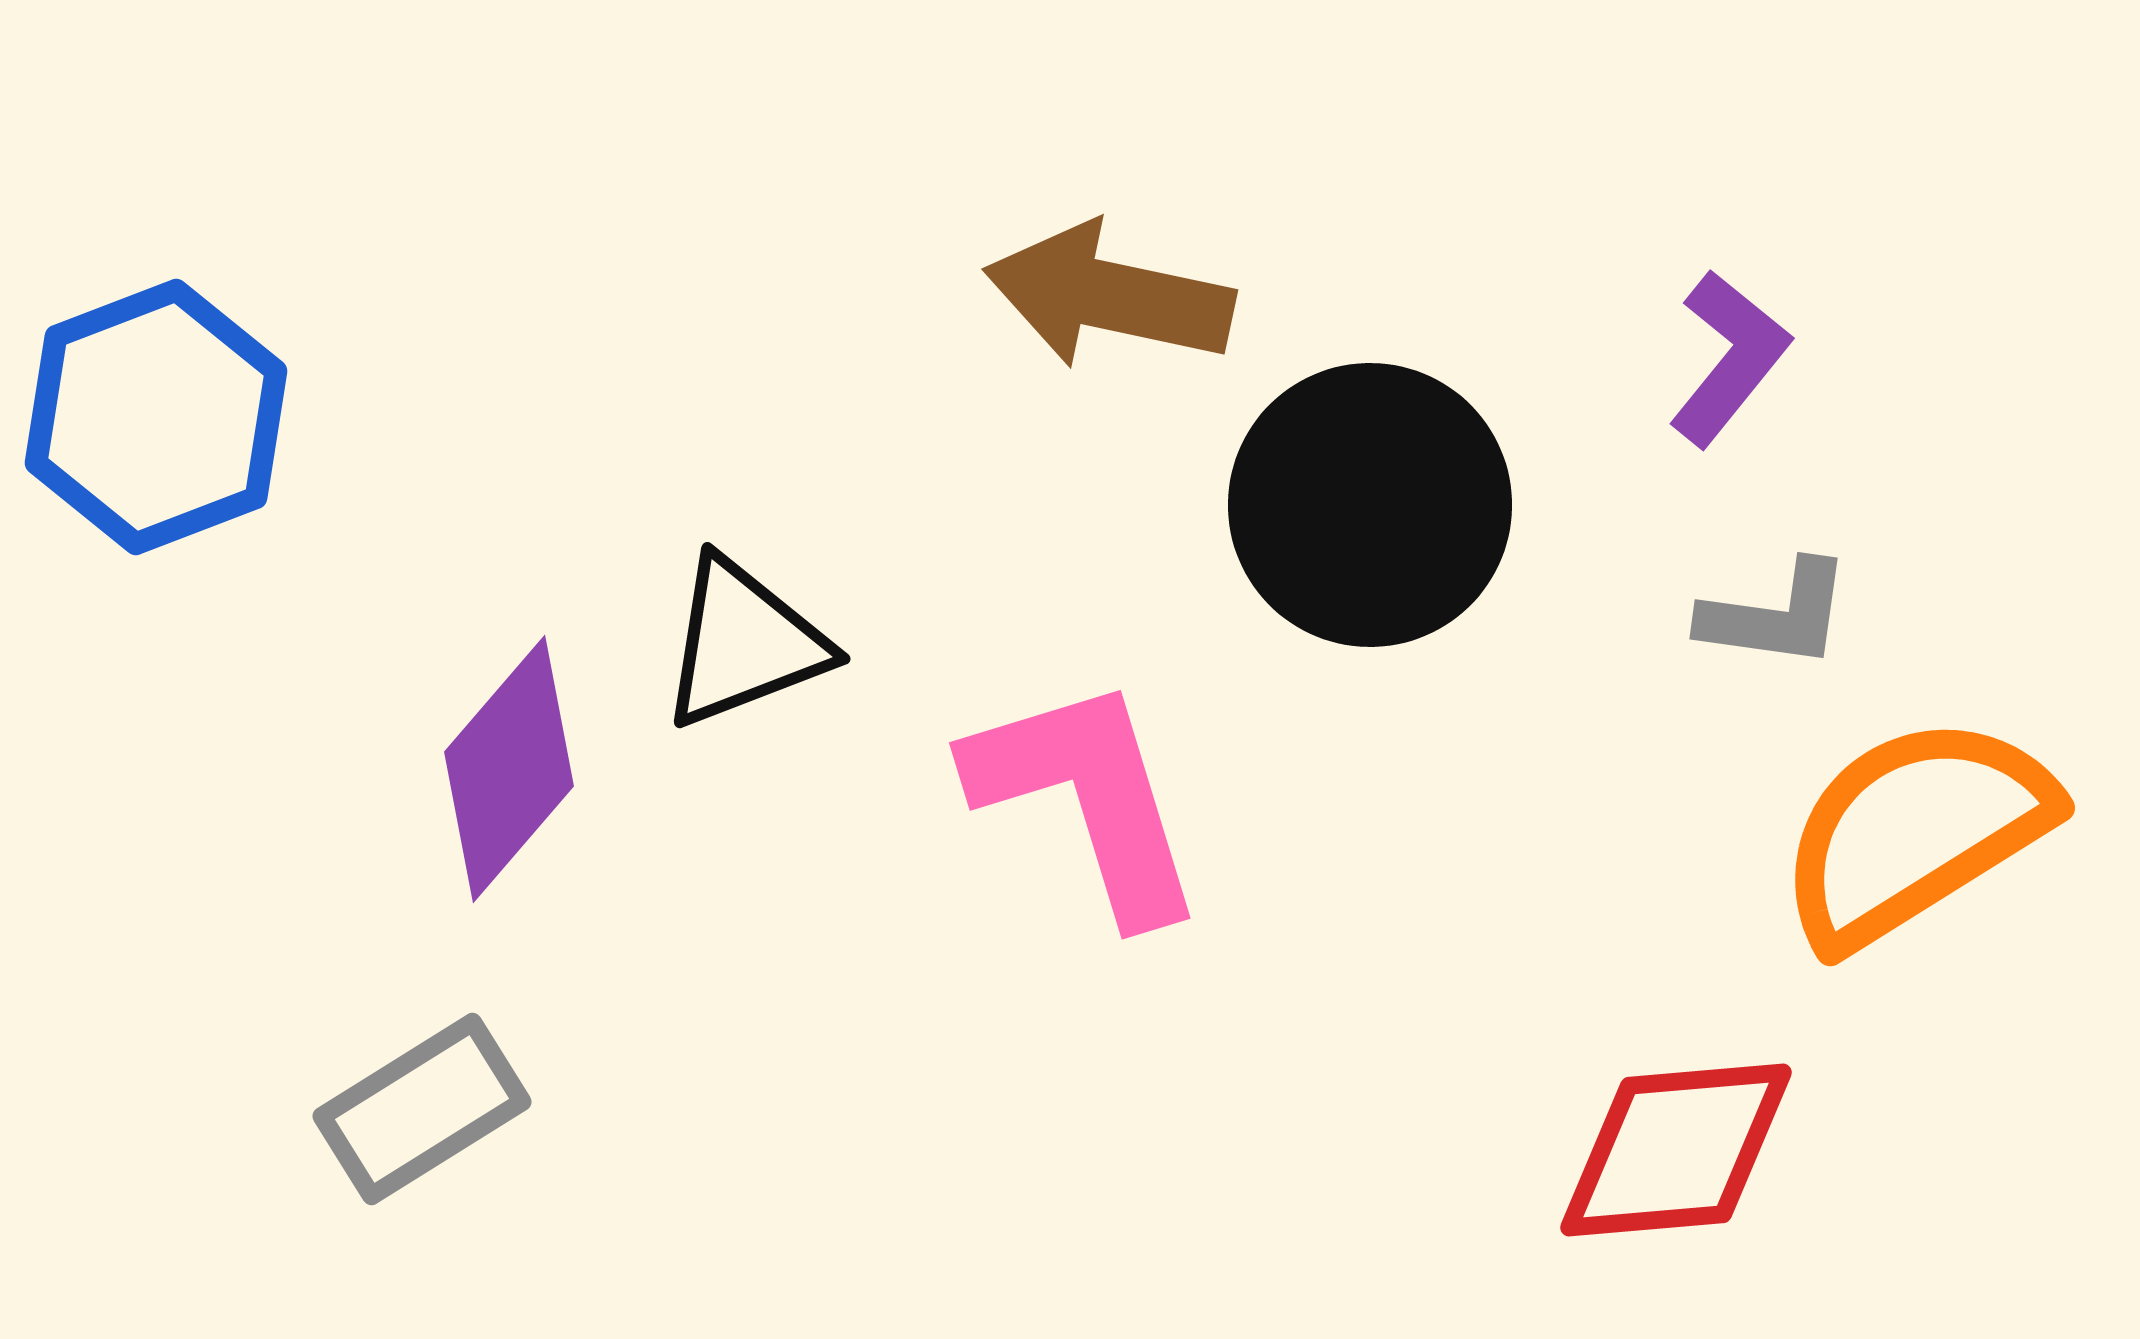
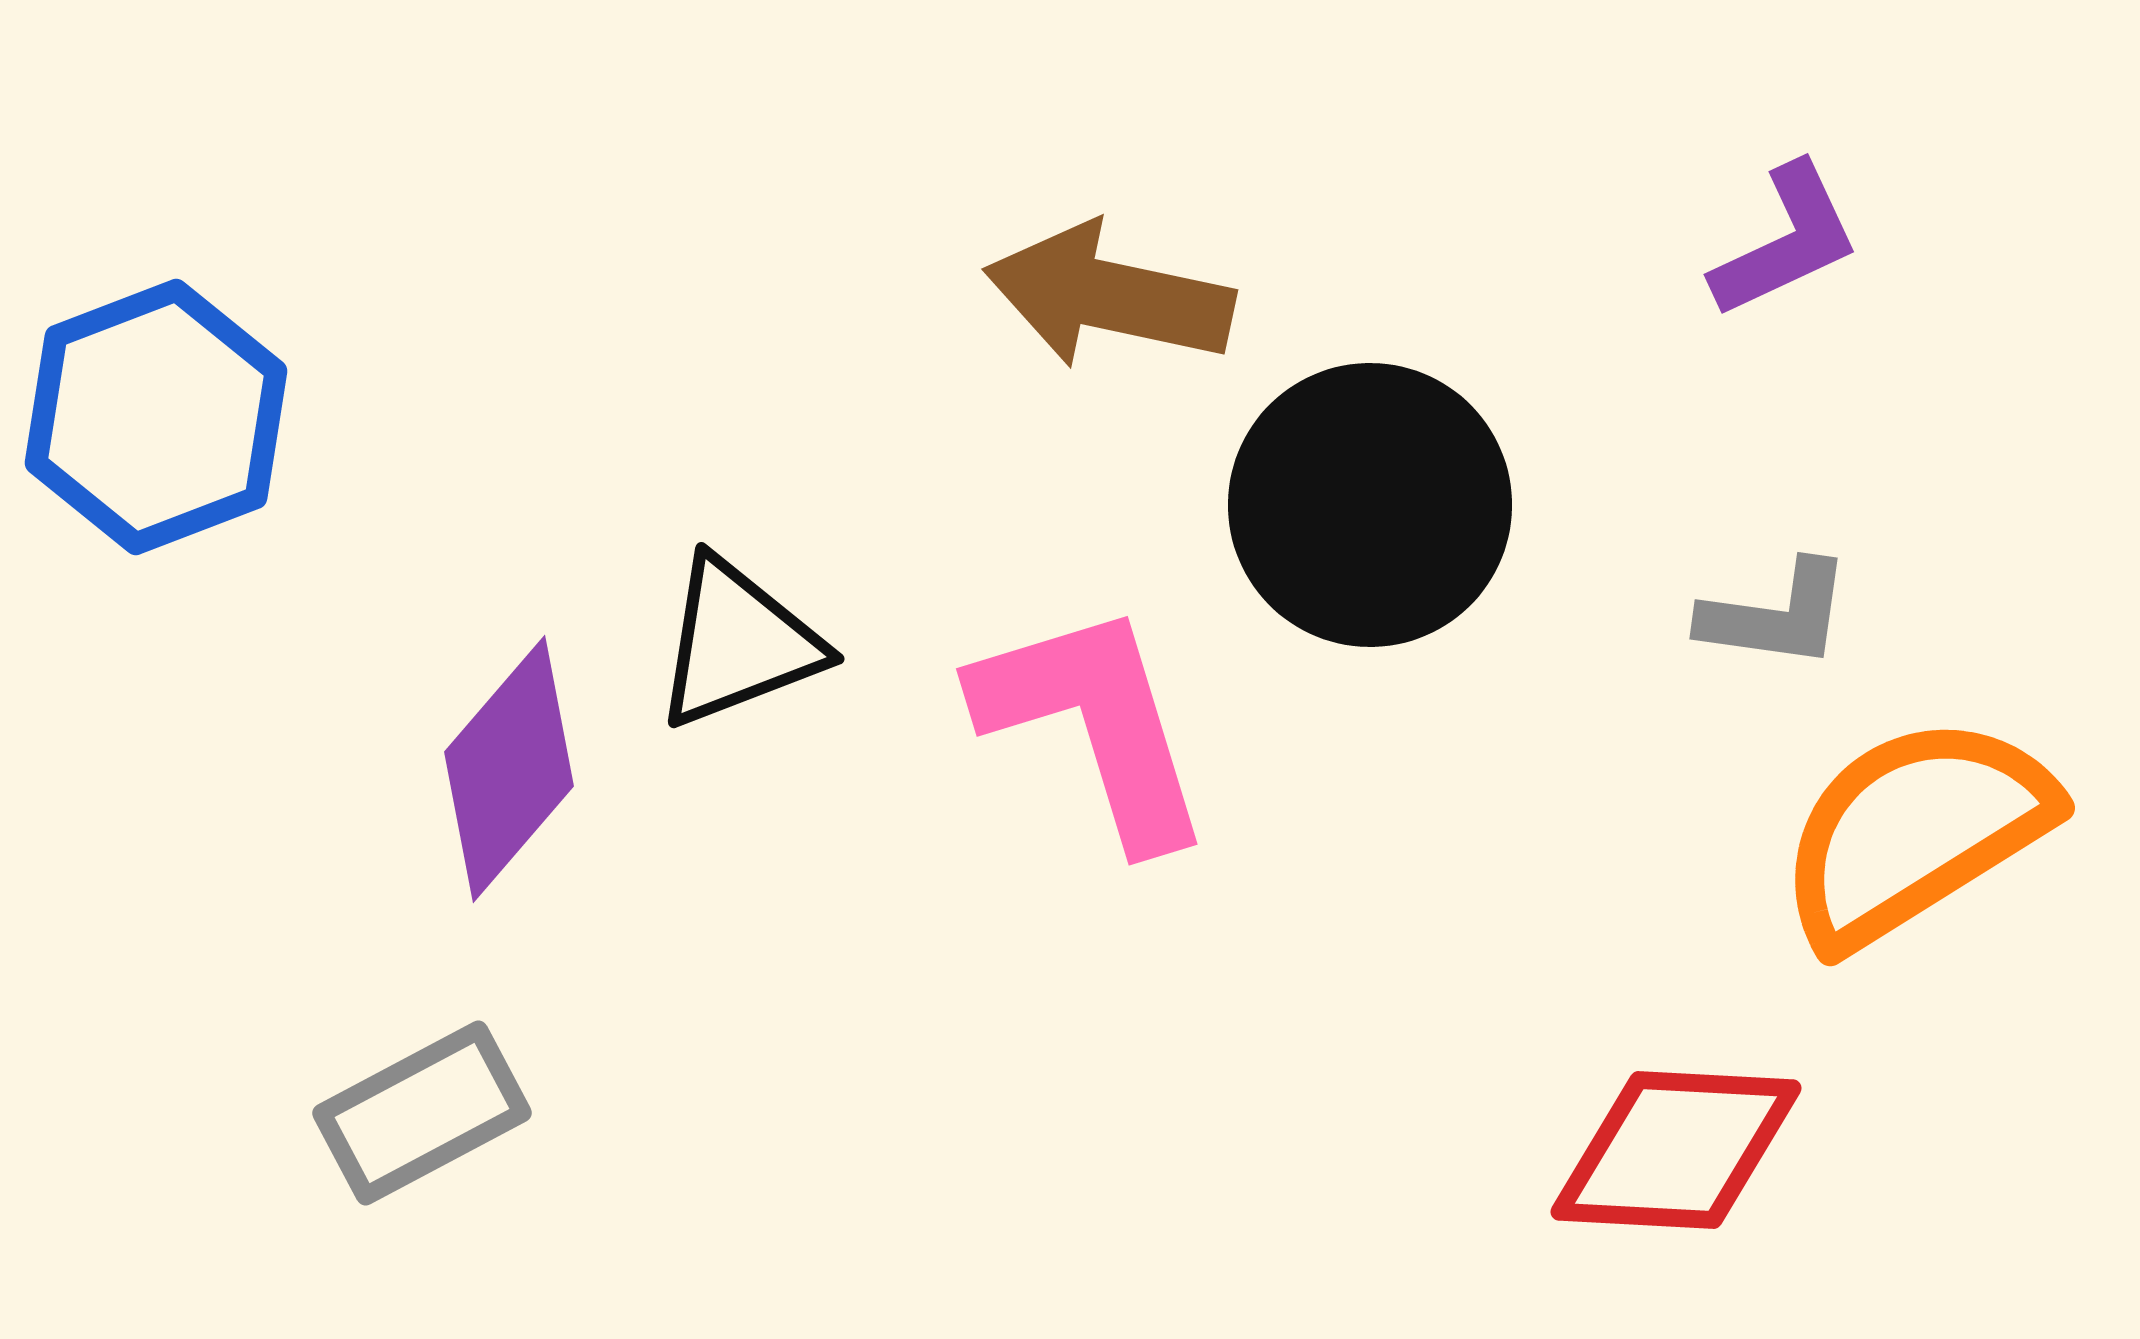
purple L-shape: moved 57 px right, 117 px up; rotated 26 degrees clockwise
black triangle: moved 6 px left
pink L-shape: moved 7 px right, 74 px up
gray rectangle: moved 4 px down; rotated 4 degrees clockwise
red diamond: rotated 8 degrees clockwise
